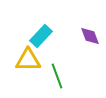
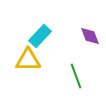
cyan rectangle: moved 1 px left
green line: moved 19 px right
